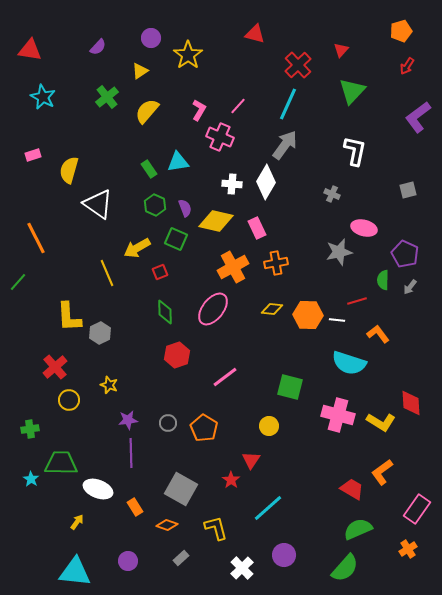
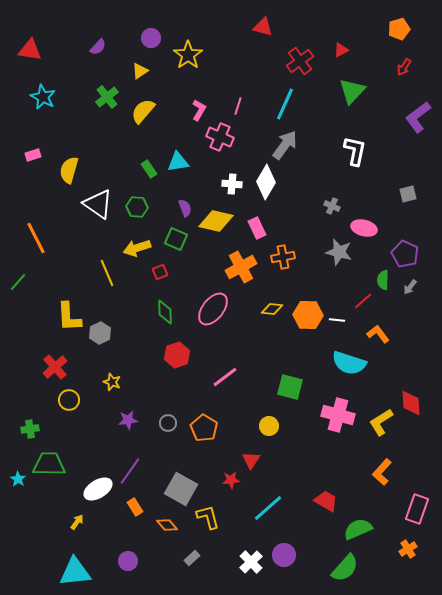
orange pentagon at (401, 31): moved 2 px left, 2 px up
red triangle at (255, 34): moved 8 px right, 7 px up
red triangle at (341, 50): rotated 21 degrees clockwise
red cross at (298, 65): moved 2 px right, 4 px up; rotated 8 degrees clockwise
red arrow at (407, 66): moved 3 px left, 1 px down
cyan line at (288, 104): moved 3 px left
pink line at (238, 106): rotated 24 degrees counterclockwise
yellow semicircle at (147, 111): moved 4 px left
gray square at (408, 190): moved 4 px down
gray cross at (332, 194): moved 12 px down
green hexagon at (155, 205): moved 18 px left, 2 px down; rotated 20 degrees counterclockwise
yellow arrow at (137, 248): rotated 12 degrees clockwise
gray star at (339, 252): rotated 28 degrees clockwise
orange cross at (276, 263): moved 7 px right, 6 px up
orange cross at (233, 267): moved 8 px right
red line at (357, 301): moved 6 px right; rotated 24 degrees counterclockwise
yellow star at (109, 385): moved 3 px right, 3 px up
yellow L-shape at (381, 422): rotated 116 degrees clockwise
purple line at (131, 453): moved 1 px left, 18 px down; rotated 36 degrees clockwise
green trapezoid at (61, 463): moved 12 px left, 1 px down
orange L-shape at (382, 472): rotated 12 degrees counterclockwise
cyan star at (31, 479): moved 13 px left
red star at (231, 480): rotated 30 degrees clockwise
white ellipse at (98, 489): rotated 52 degrees counterclockwise
red trapezoid at (352, 489): moved 26 px left, 12 px down
pink rectangle at (417, 509): rotated 16 degrees counterclockwise
orange diamond at (167, 525): rotated 30 degrees clockwise
yellow L-shape at (216, 528): moved 8 px left, 11 px up
gray rectangle at (181, 558): moved 11 px right
white cross at (242, 568): moved 9 px right, 6 px up
cyan triangle at (75, 572): rotated 12 degrees counterclockwise
